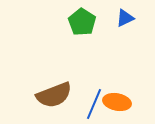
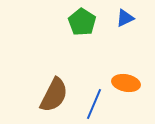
brown semicircle: rotated 42 degrees counterclockwise
orange ellipse: moved 9 px right, 19 px up
